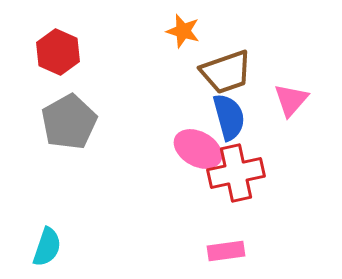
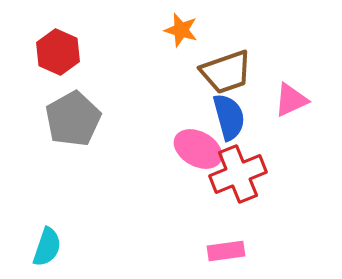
orange star: moved 2 px left, 1 px up
pink triangle: rotated 24 degrees clockwise
gray pentagon: moved 4 px right, 3 px up
red cross: moved 2 px right, 1 px down; rotated 10 degrees counterclockwise
